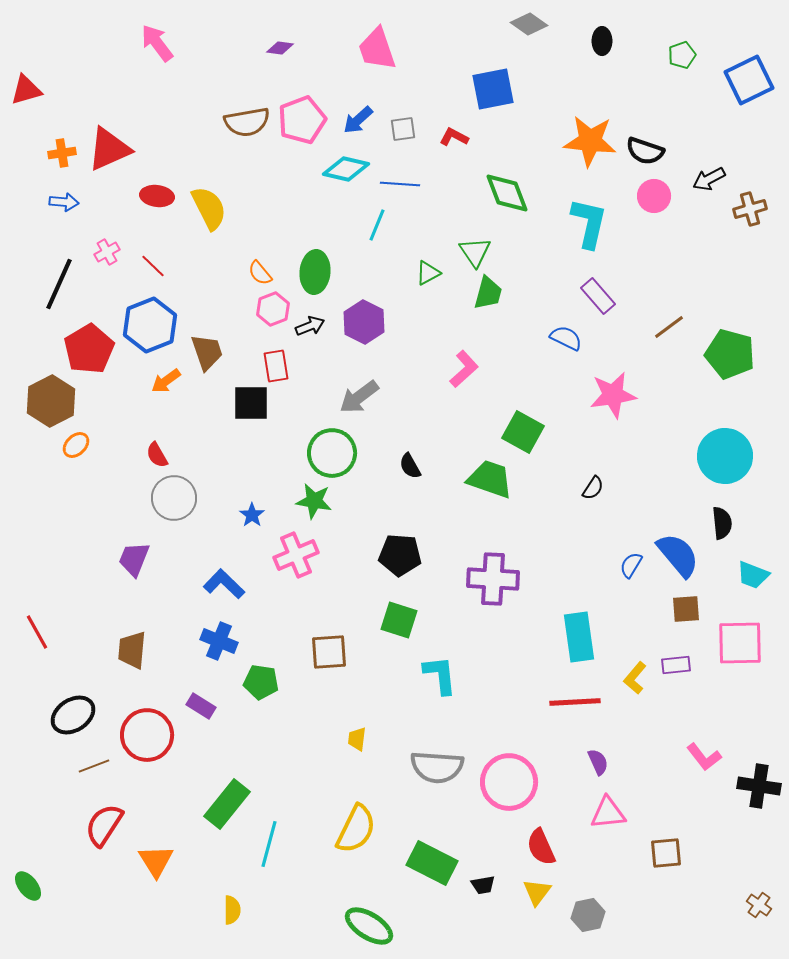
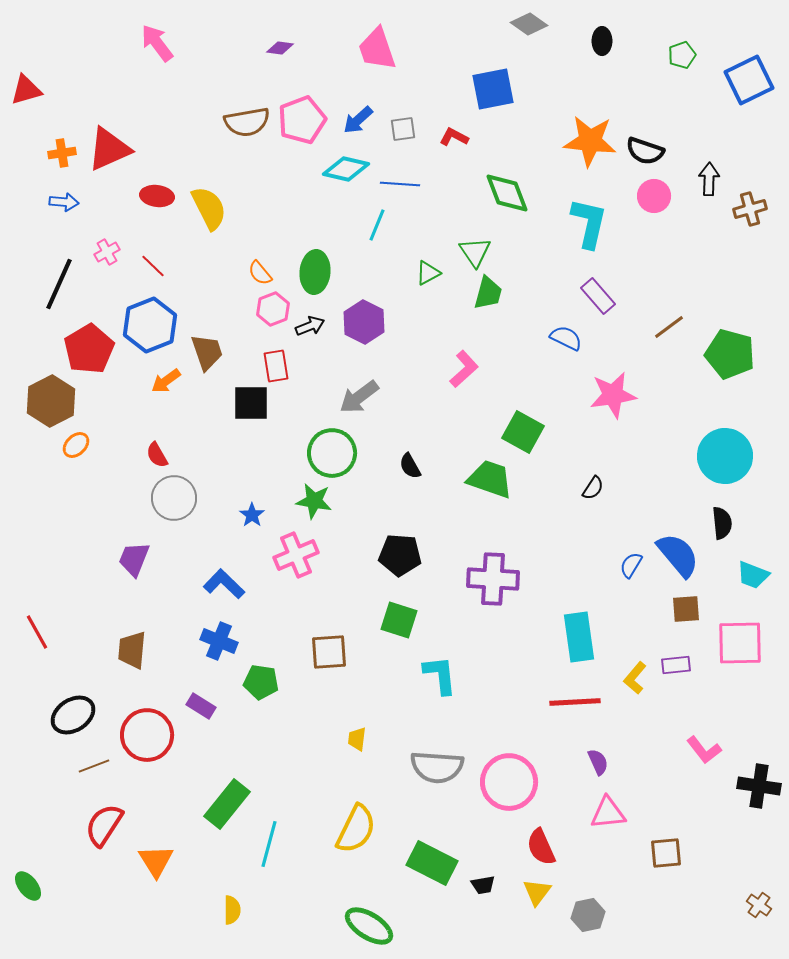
black arrow at (709, 179): rotated 120 degrees clockwise
pink L-shape at (704, 757): moved 7 px up
